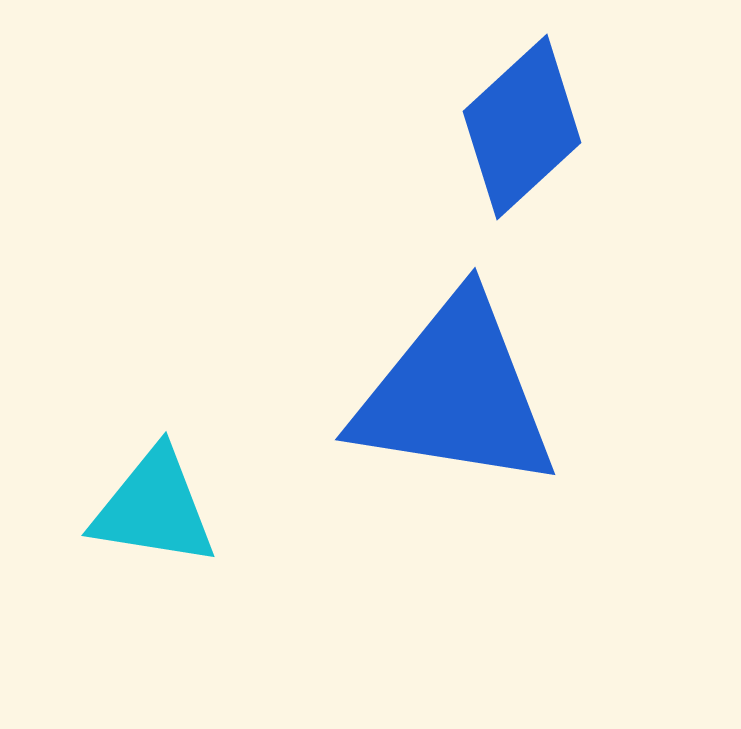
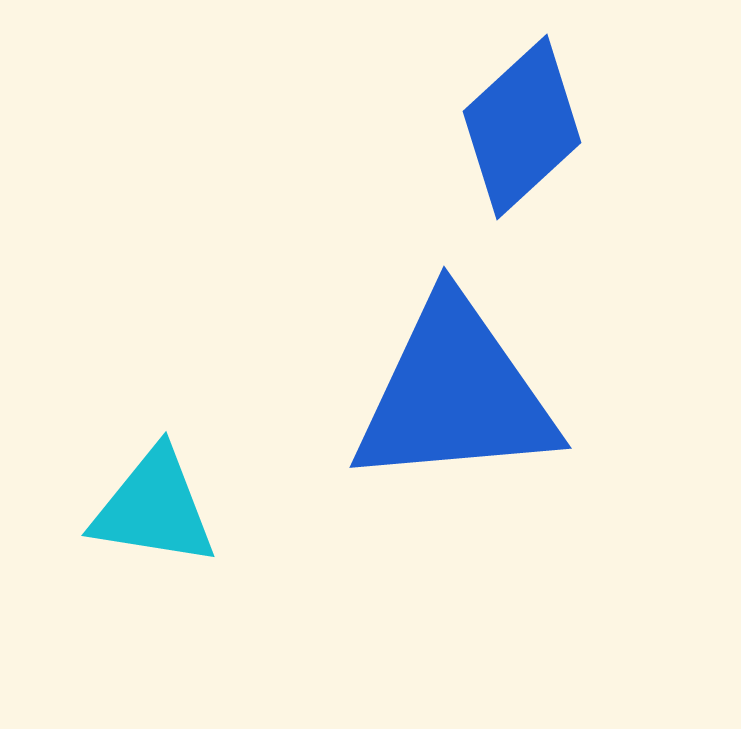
blue triangle: rotated 14 degrees counterclockwise
